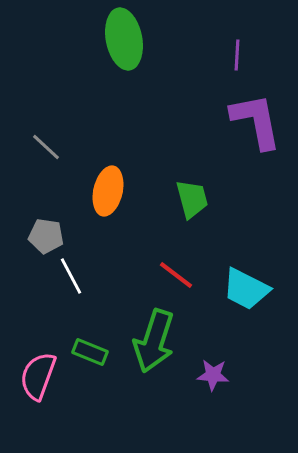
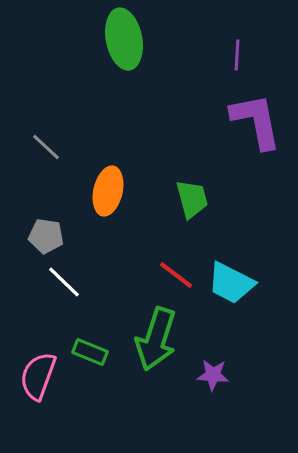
white line: moved 7 px left, 6 px down; rotated 18 degrees counterclockwise
cyan trapezoid: moved 15 px left, 6 px up
green arrow: moved 2 px right, 2 px up
